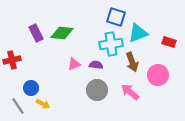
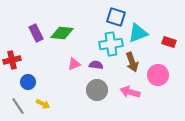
blue circle: moved 3 px left, 6 px up
pink arrow: rotated 24 degrees counterclockwise
